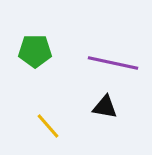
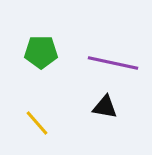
green pentagon: moved 6 px right, 1 px down
yellow line: moved 11 px left, 3 px up
